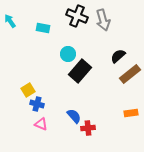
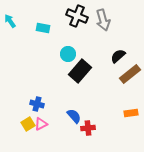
yellow square: moved 34 px down
pink triangle: rotated 48 degrees counterclockwise
